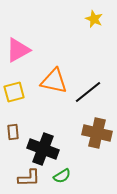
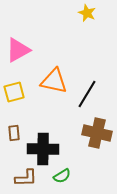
yellow star: moved 7 px left, 6 px up
black line: moved 1 px left, 2 px down; rotated 20 degrees counterclockwise
brown rectangle: moved 1 px right, 1 px down
black cross: rotated 20 degrees counterclockwise
brown L-shape: moved 3 px left
